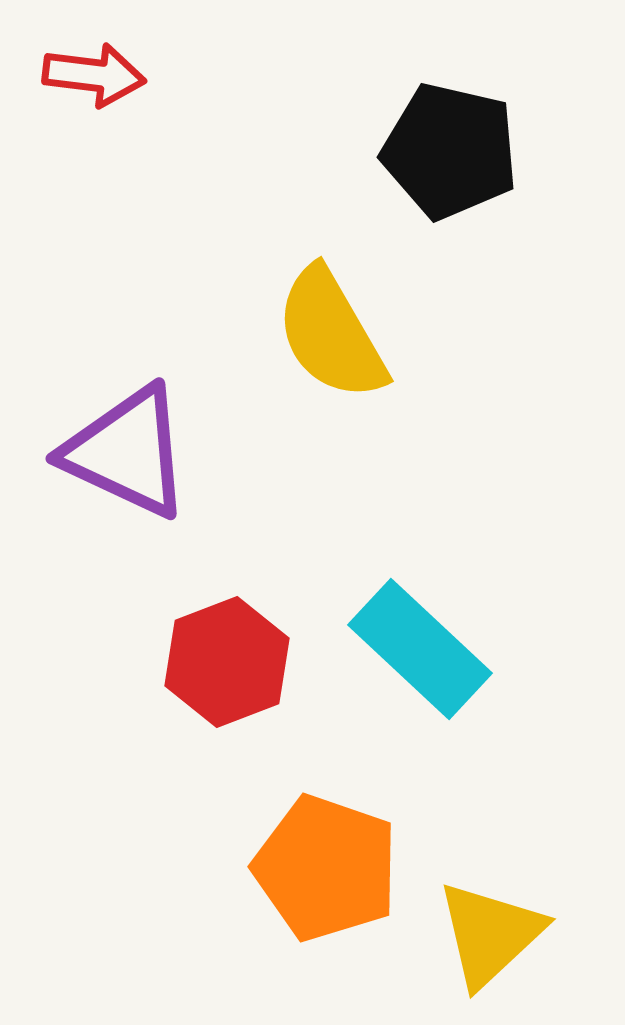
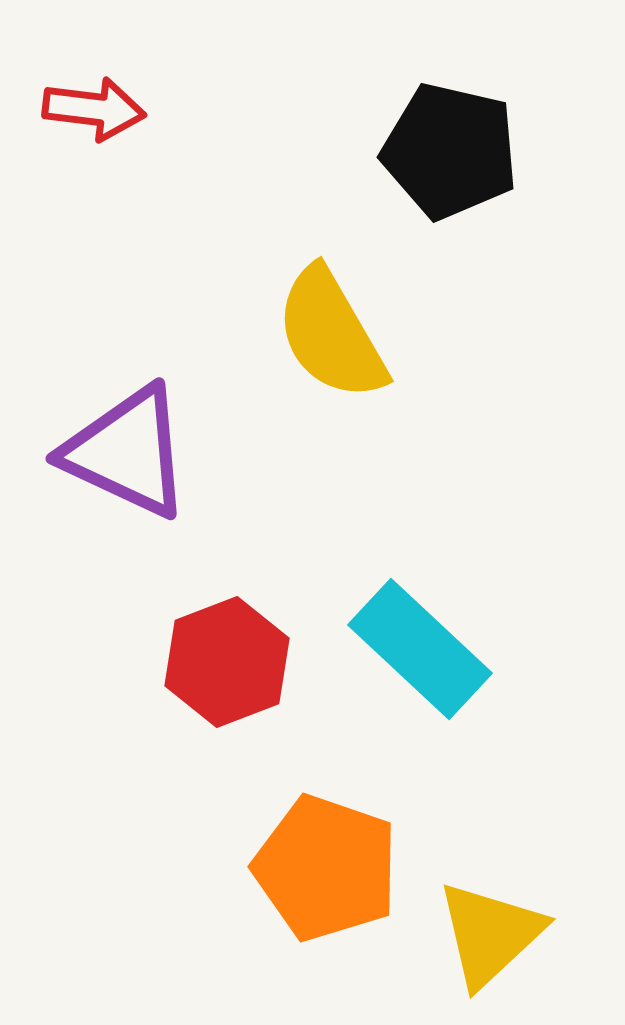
red arrow: moved 34 px down
